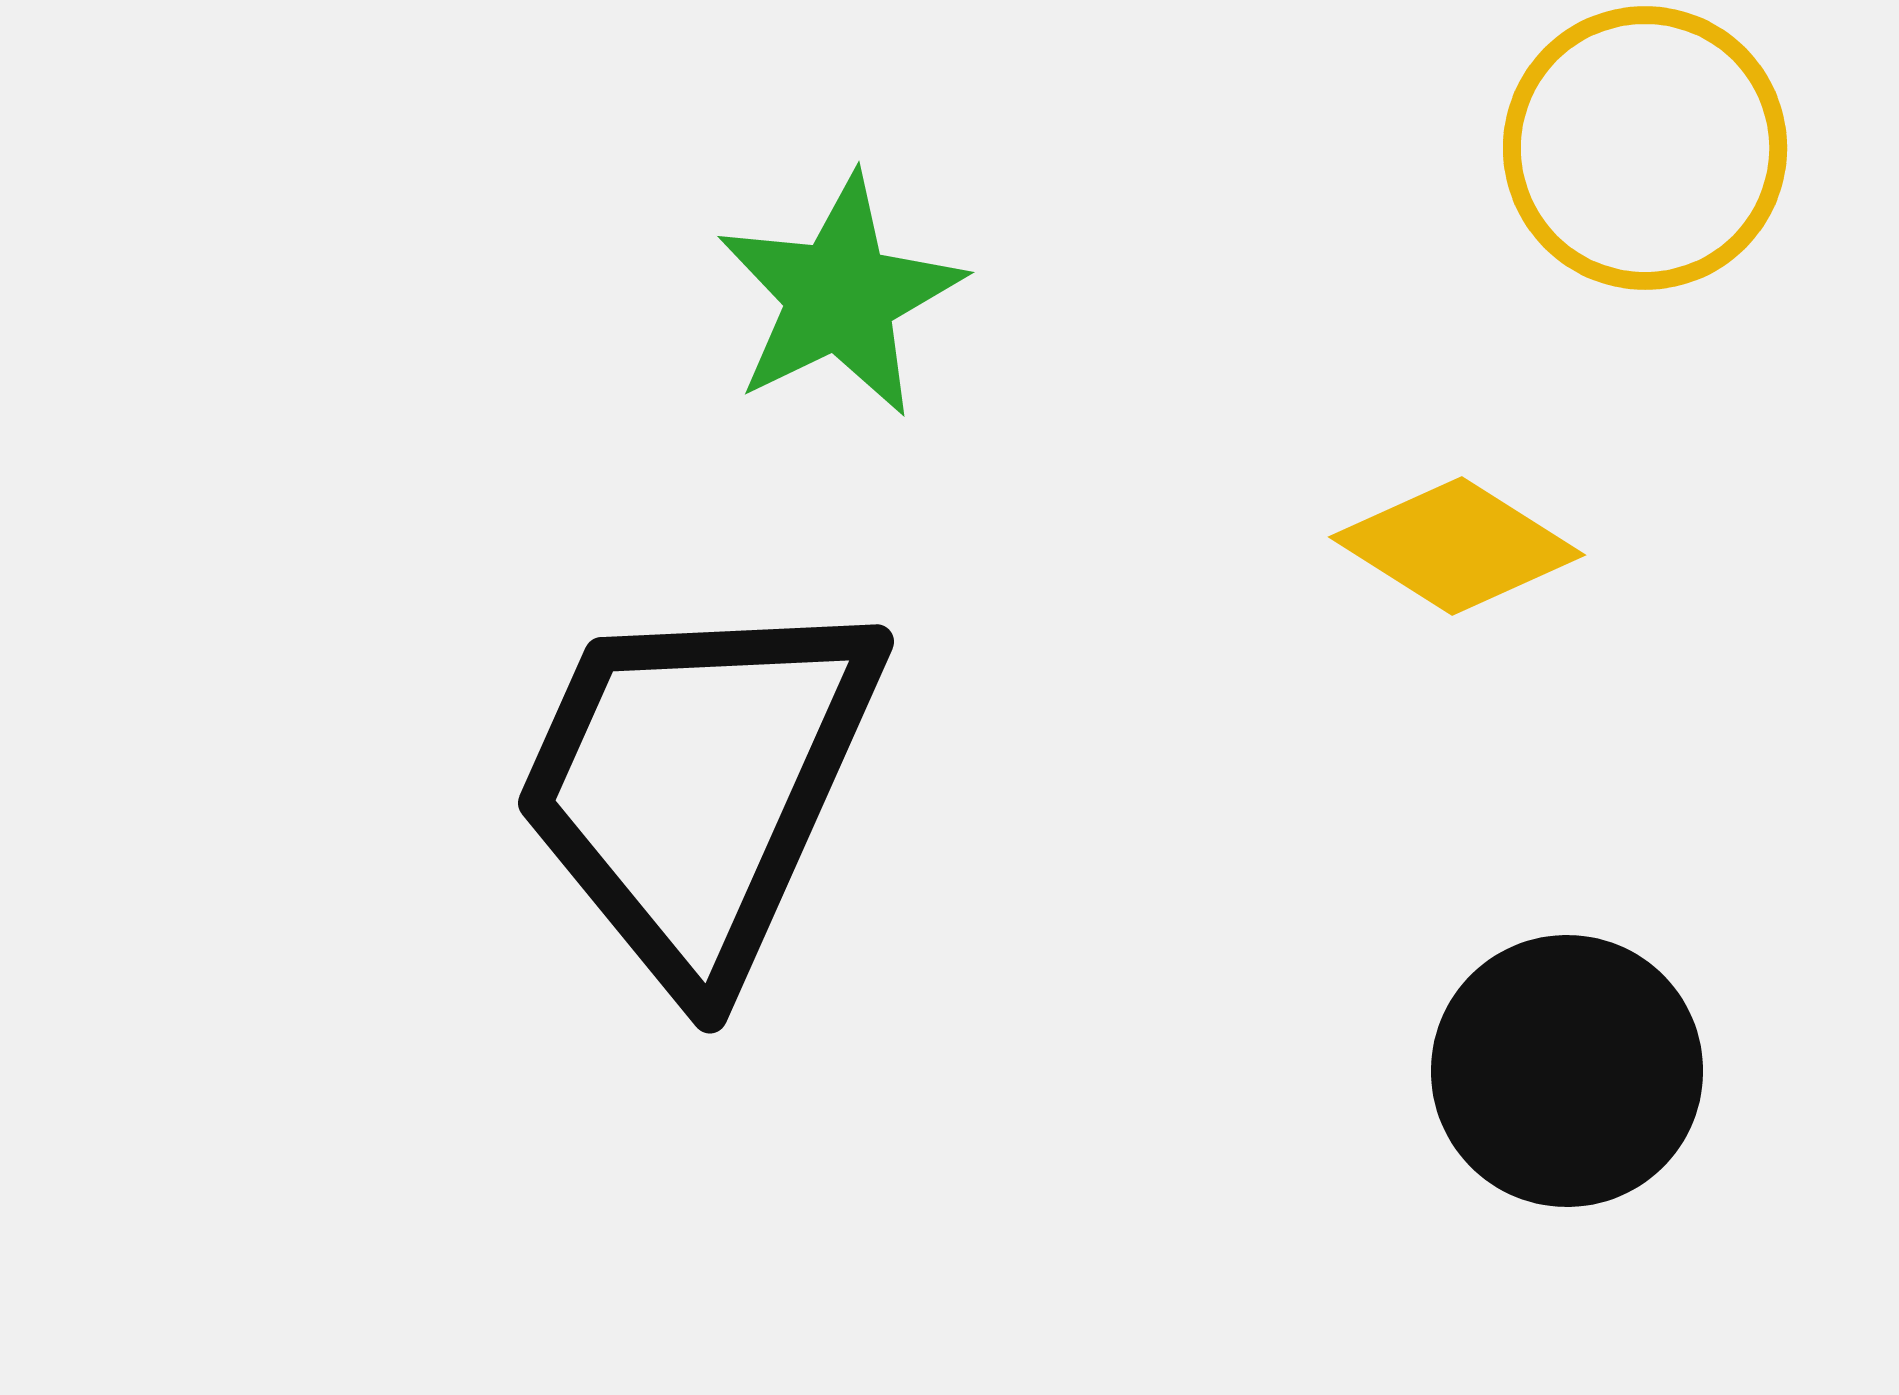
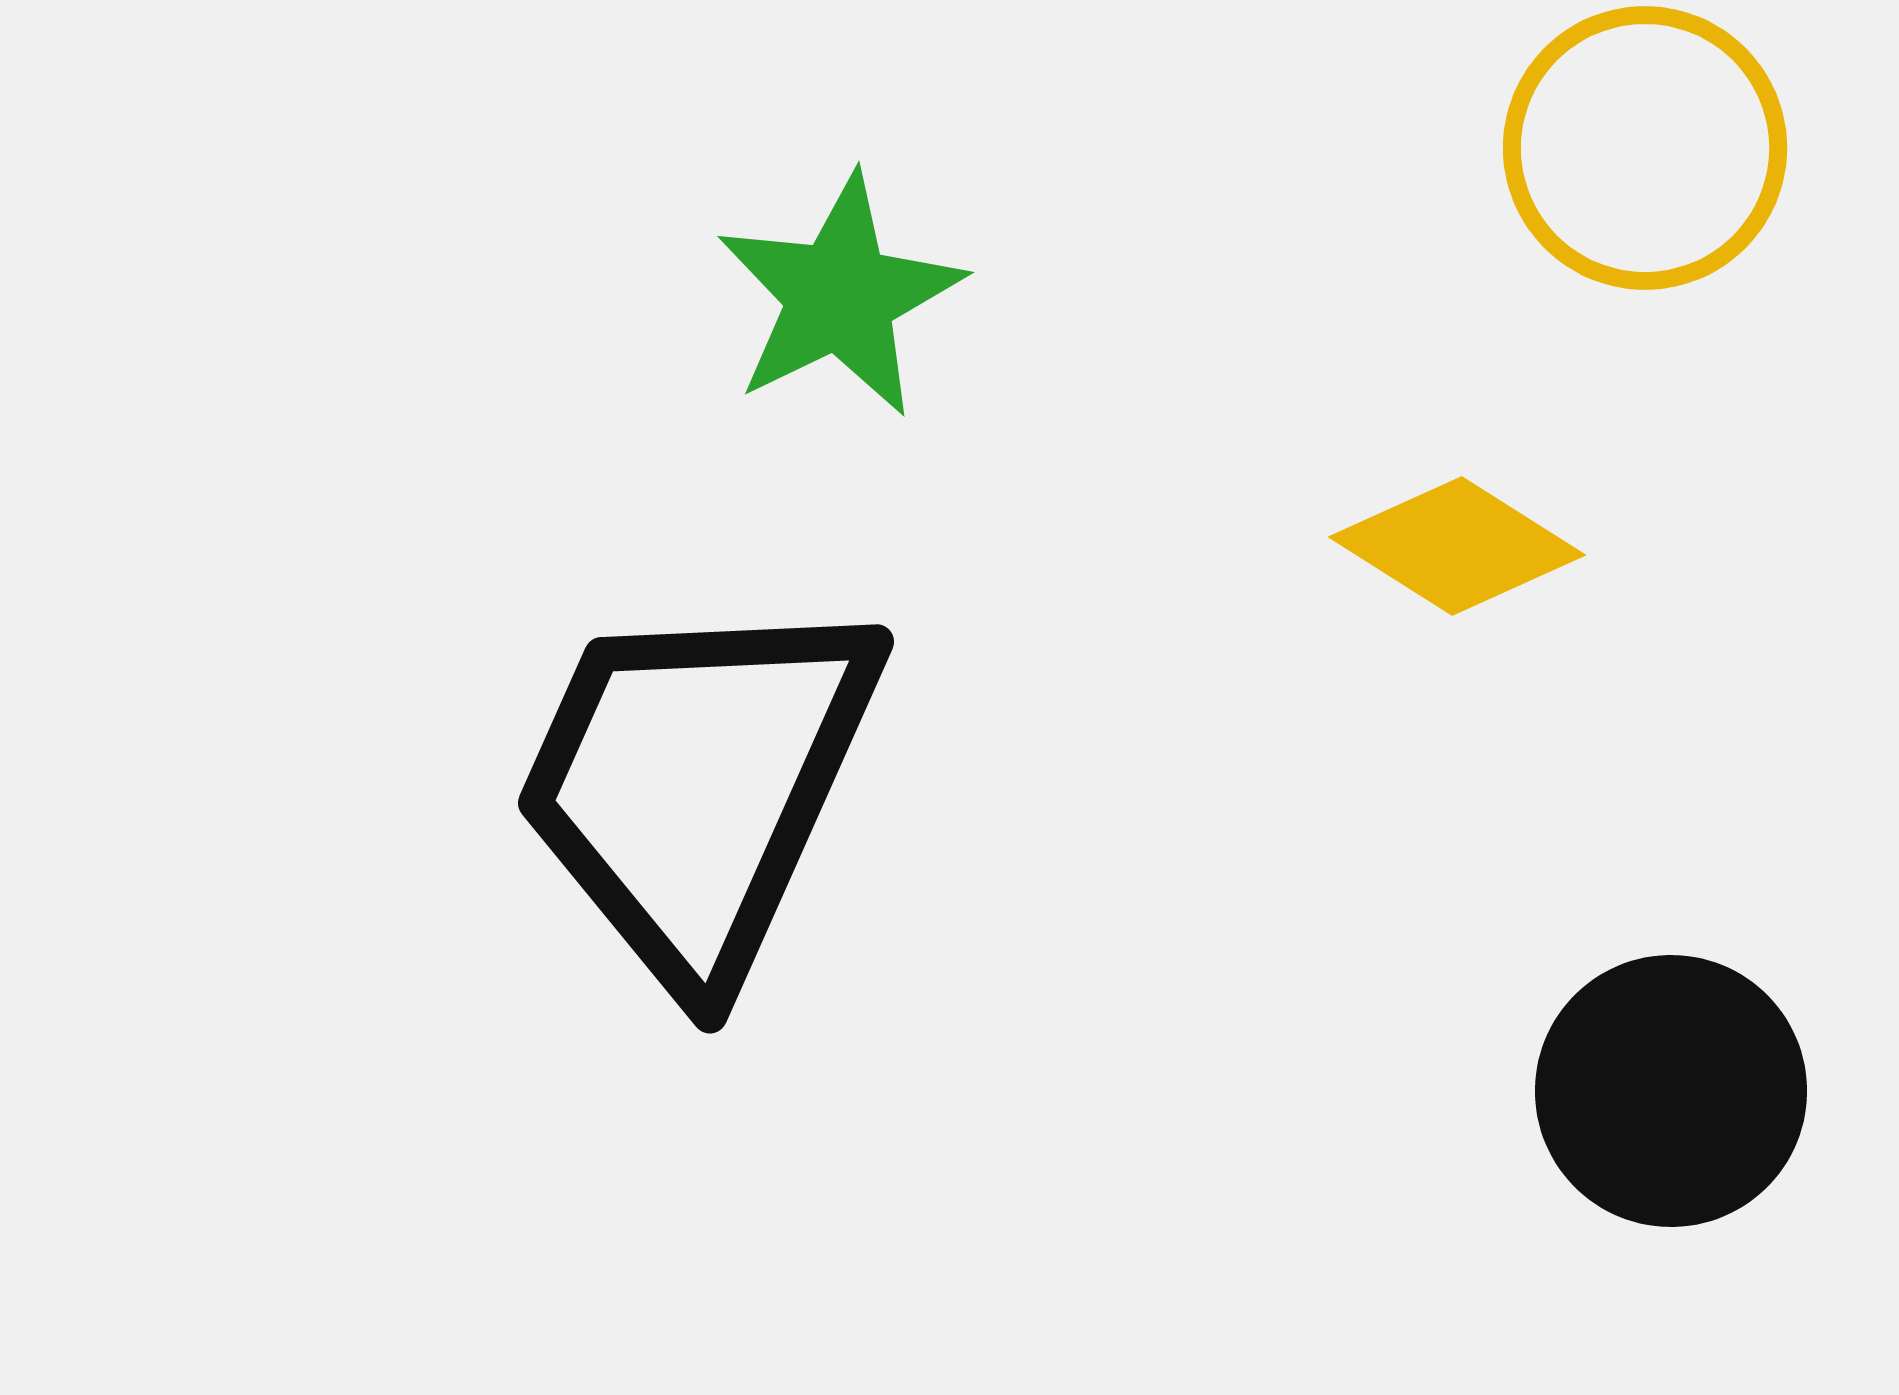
black circle: moved 104 px right, 20 px down
